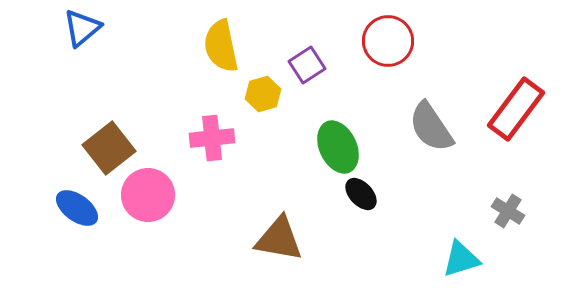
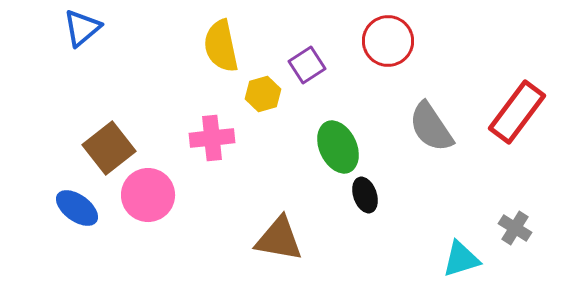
red rectangle: moved 1 px right, 3 px down
black ellipse: moved 4 px right, 1 px down; rotated 24 degrees clockwise
gray cross: moved 7 px right, 17 px down
